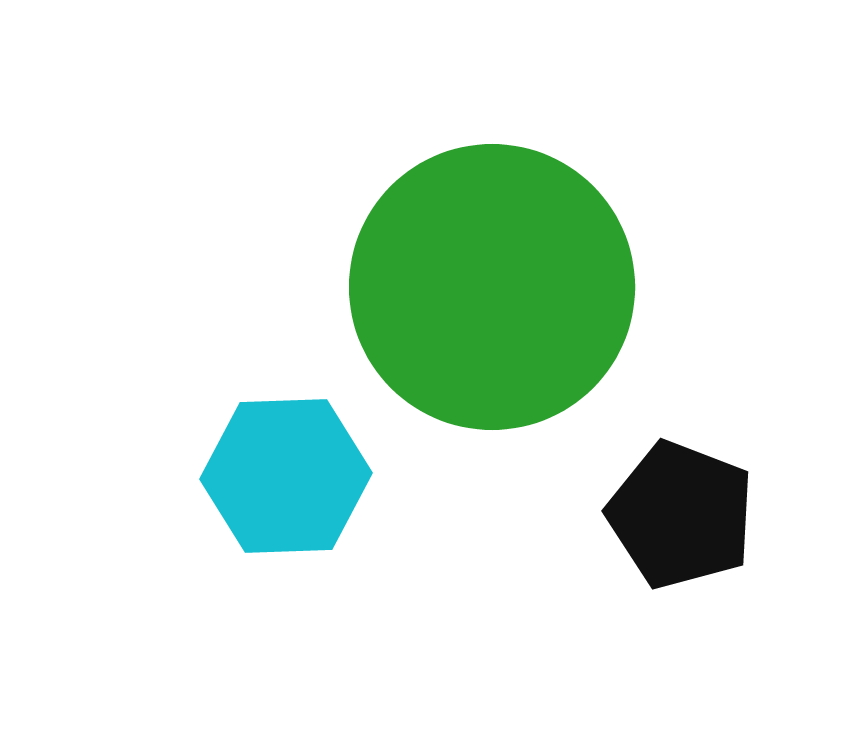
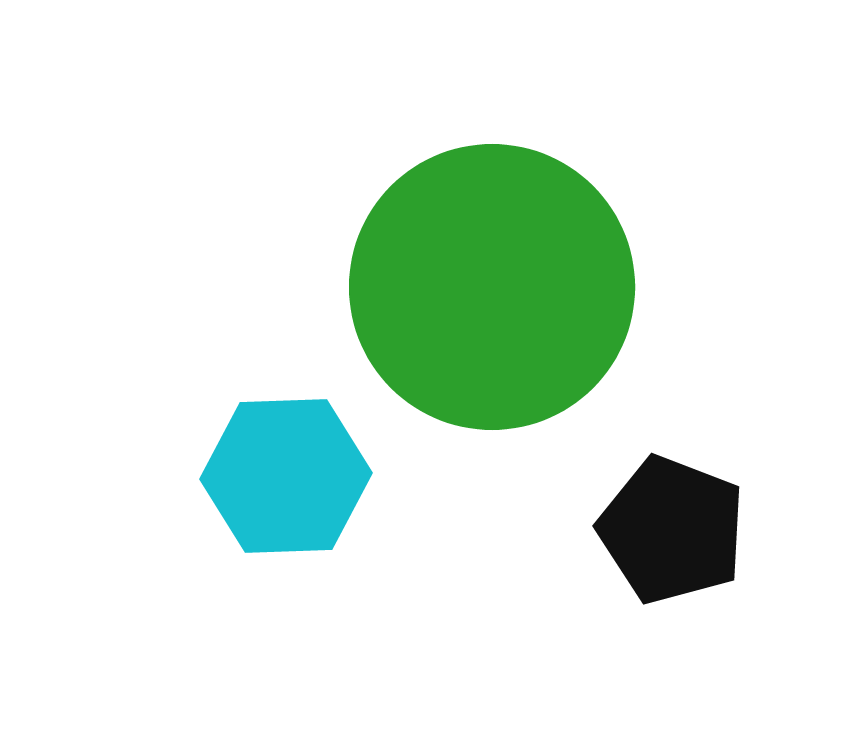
black pentagon: moved 9 px left, 15 px down
